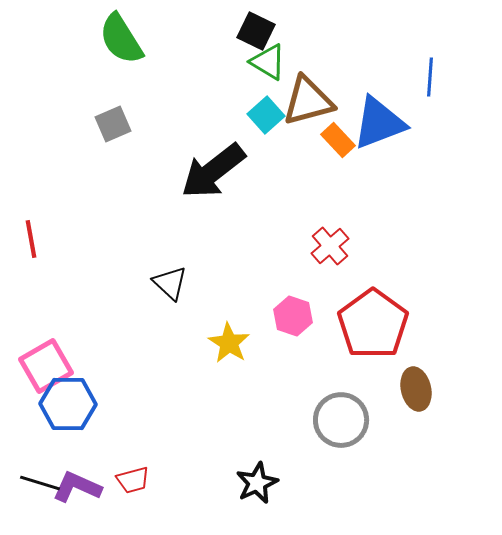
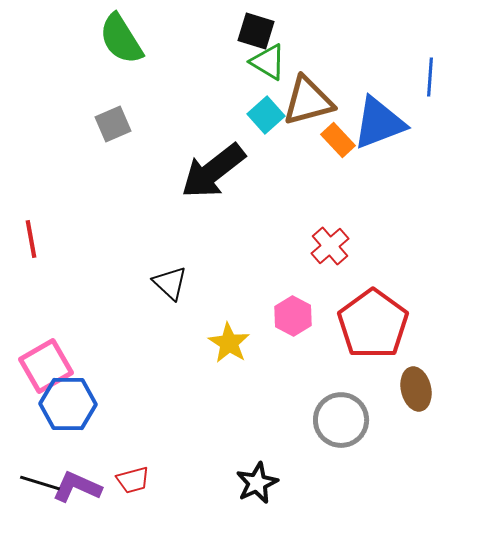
black square: rotated 9 degrees counterclockwise
pink hexagon: rotated 9 degrees clockwise
